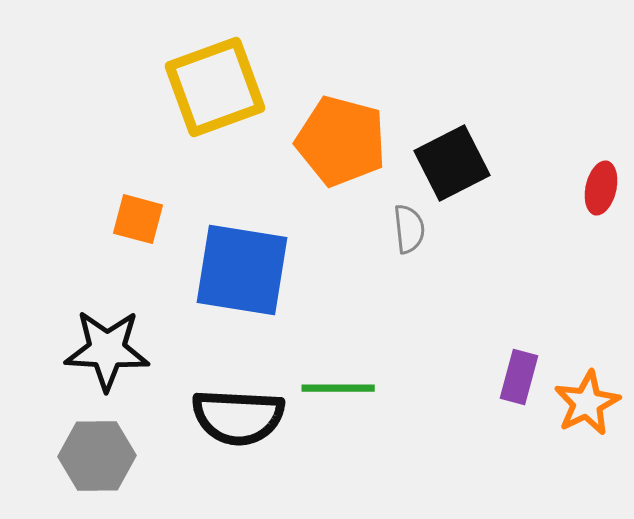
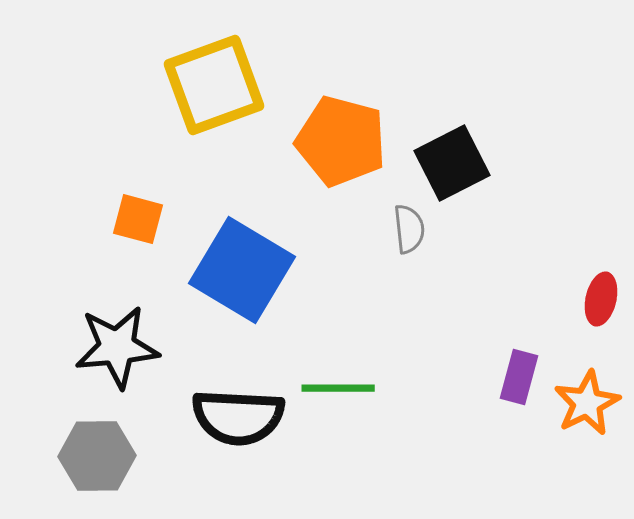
yellow square: moved 1 px left, 2 px up
red ellipse: moved 111 px down
blue square: rotated 22 degrees clockwise
black star: moved 10 px right, 3 px up; rotated 8 degrees counterclockwise
